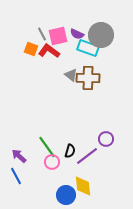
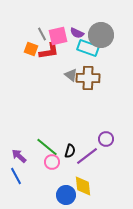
purple semicircle: moved 1 px up
red L-shape: rotated 135 degrees clockwise
green line: rotated 15 degrees counterclockwise
